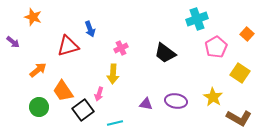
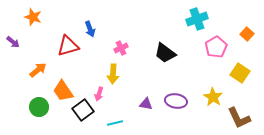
brown L-shape: rotated 35 degrees clockwise
